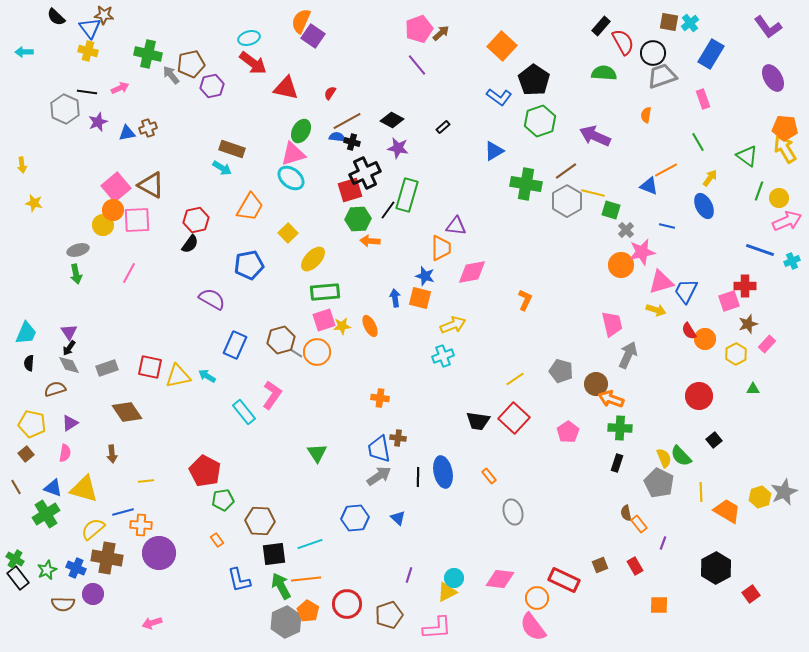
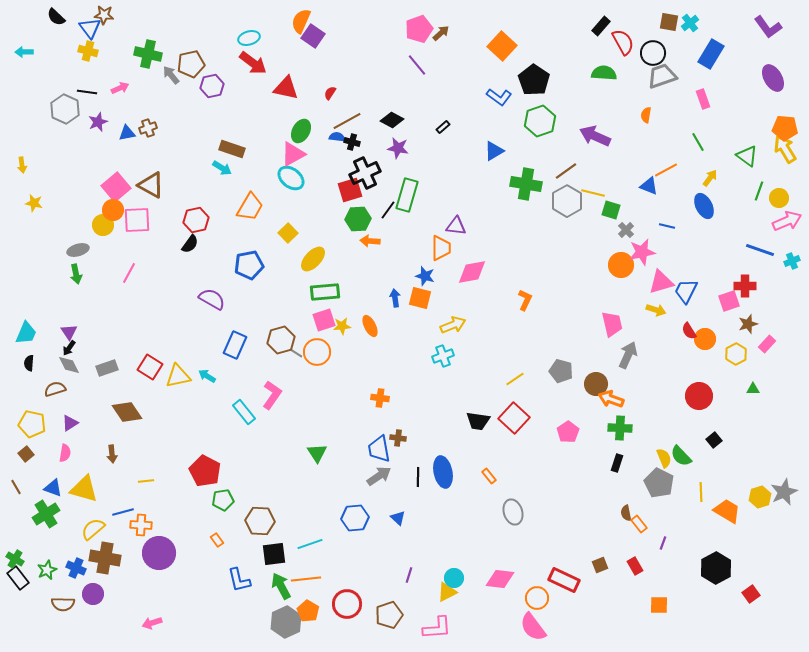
pink triangle at (293, 154): rotated 12 degrees counterclockwise
red square at (150, 367): rotated 20 degrees clockwise
brown cross at (107, 558): moved 2 px left
